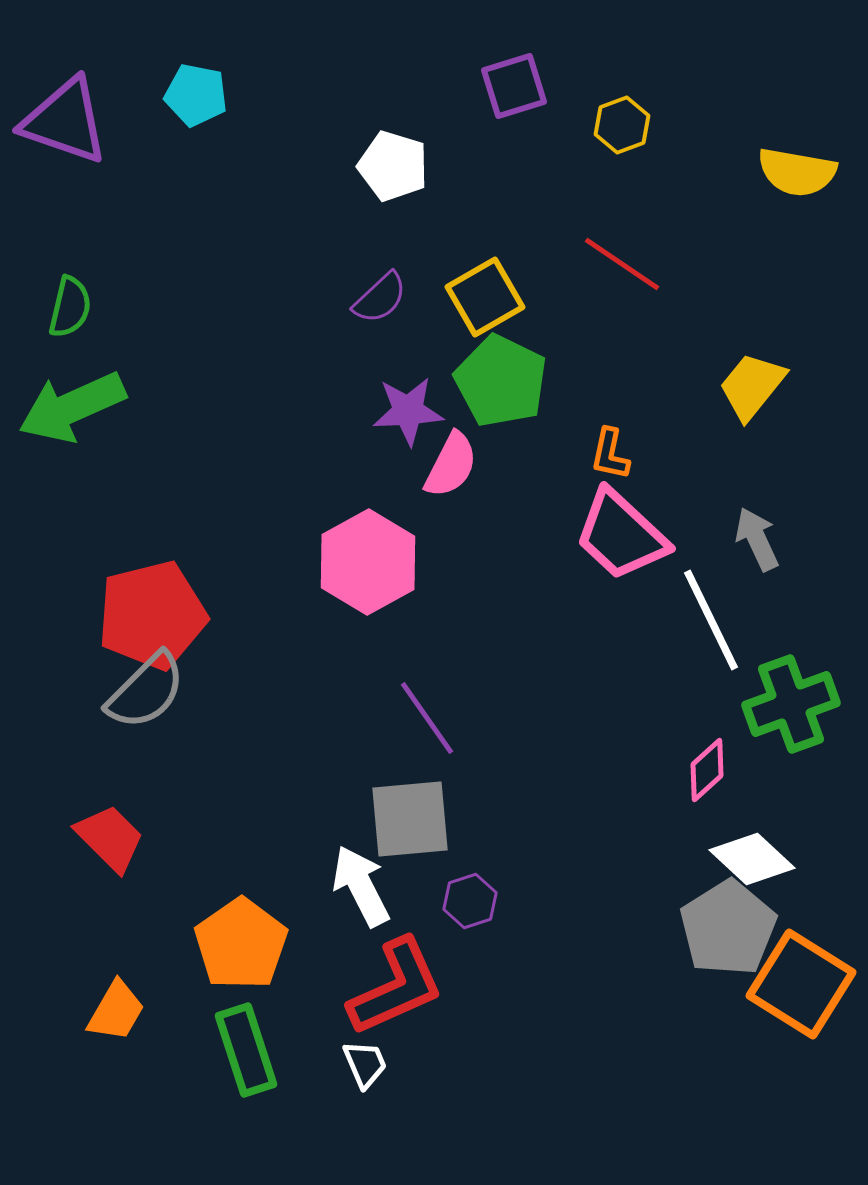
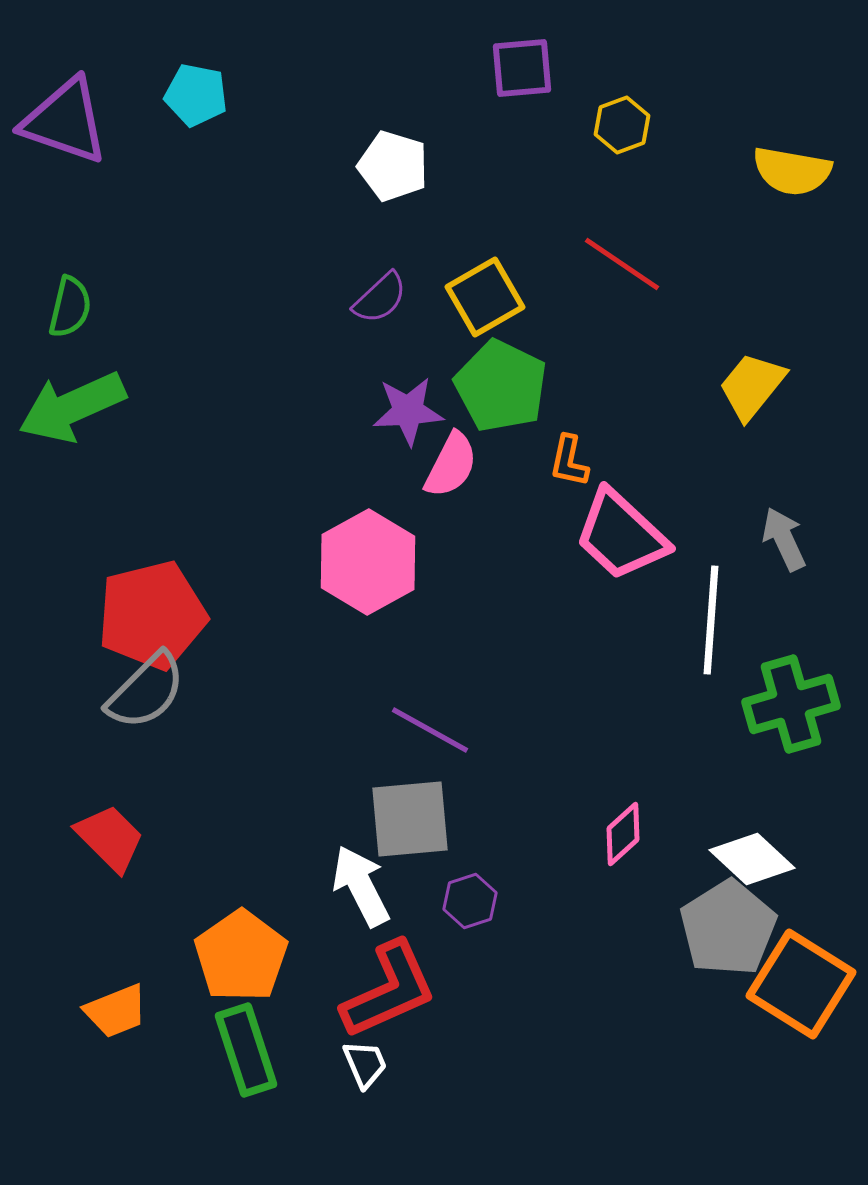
purple square: moved 8 px right, 18 px up; rotated 12 degrees clockwise
yellow semicircle: moved 5 px left, 1 px up
green pentagon: moved 5 px down
orange L-shape: moved 41 px left, 7 px down
gray arrow: moved 27 px right
white line: rotated 30 degrees clockwise
green cross: rotated 4 degrees clockwise
purple line: moved 3 px right, 12 px down; rotated 26 degrees counterclockwise
pink diamond: moved 84 px left, 64 px down
orange pentagon: moved 12 px down
red L-shape: moved 7 px left, 3 px down
orange trapezoid: rotated 38 degrees clockwise
